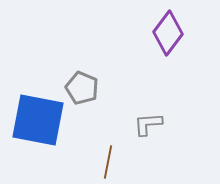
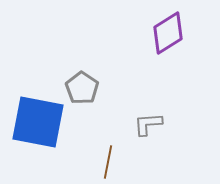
purple diamond: rotated 21 degrees clockwise
gray pentagon: rotated 12 degrees clockwise
blue square: moved 2 px down
